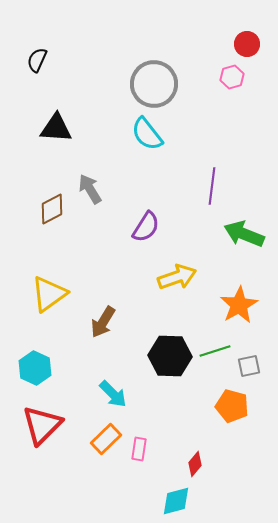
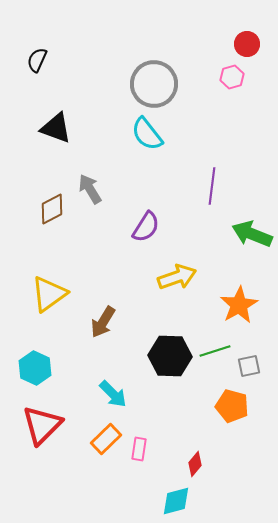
black triangle: rotated 16 degrees clockwise
green arrow: moved 8 px right
